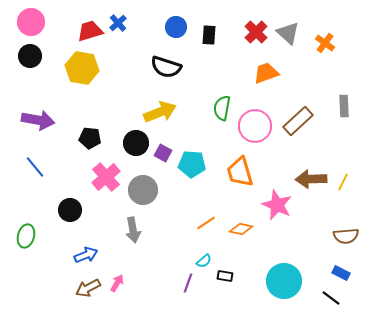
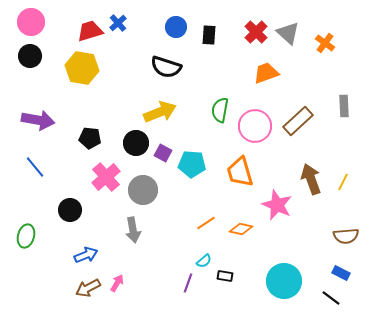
green semicircle at (222, 108): moved 2 px left, 2 px down
brown arrow at (311, 179): rotated 72 degrees clockwise
